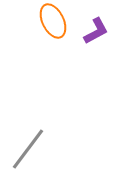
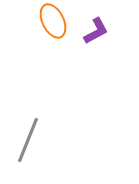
gray line: moved 9 px up; rotated 15 degrees counterclockwise
